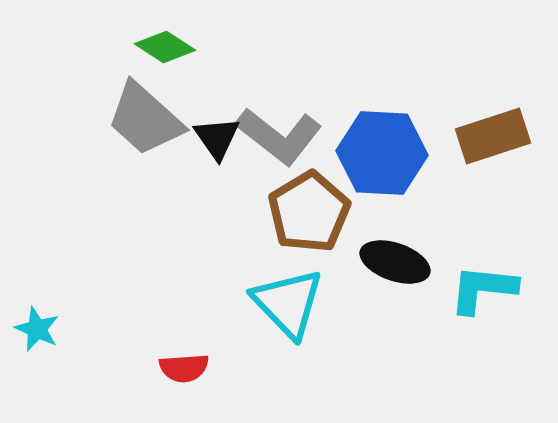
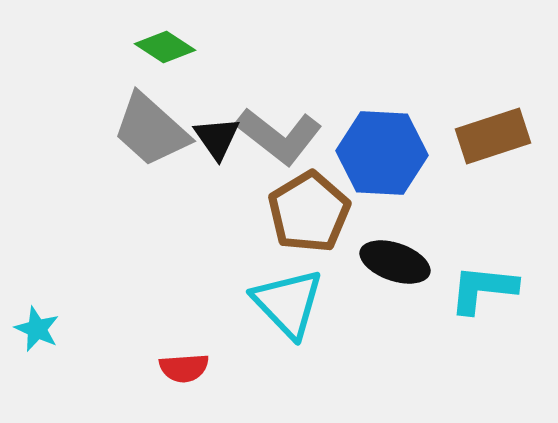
gray trapezoid: moved 6 px right, 11 px down
